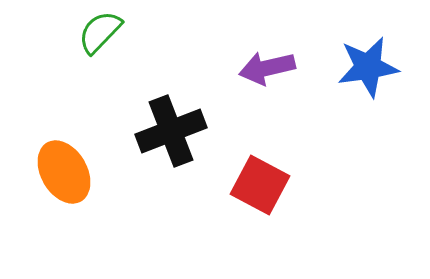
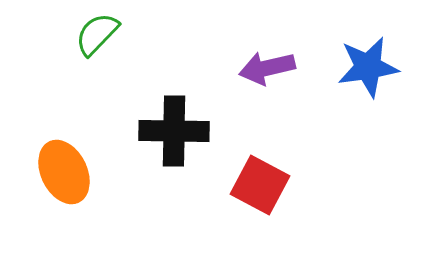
green semicircle: moved 3 px left, 2 px down
black cross: moved 3 px right; rotated 22 degrees clockwise
orange ellipse: rotated 4 degrees clockwise
